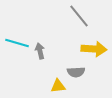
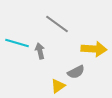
gray line: moved 22 px left, 8 px down; rotated 15 degrees counterclockwise
gray semicircle: rotated 24 degrees counterclockwise
yellow triangle: rotated 28 degrees counterclockwise
